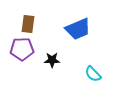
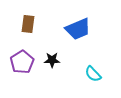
purple pentagon: moved 13 px down; rotated 30 degrees counterclockwise
